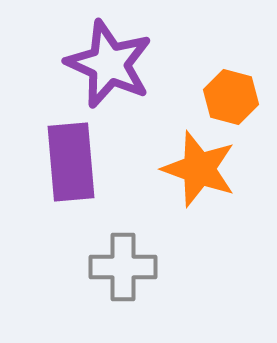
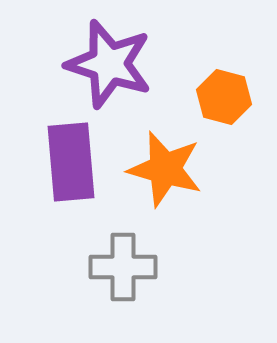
purple star: rotated 6 degrees counterclockwise
orange hexagon: moved 7 px left
orange star: moved 34 px left; rotated 4 degrees counterclockwise
